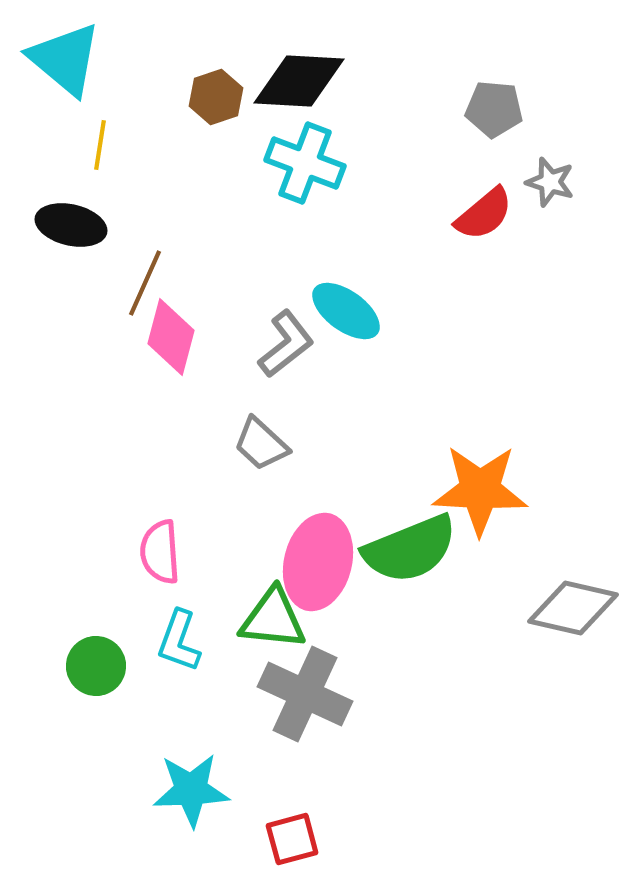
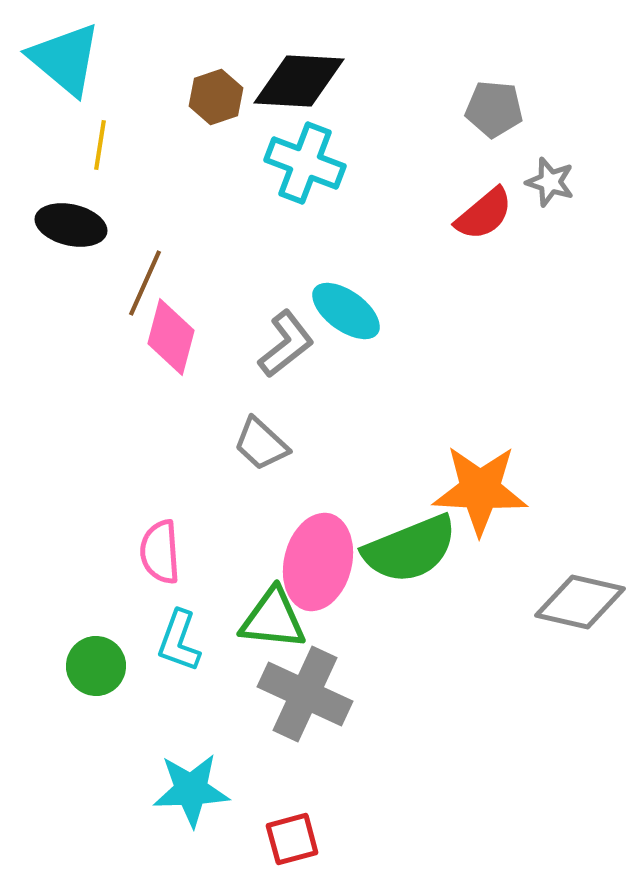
gray diamond: moved 7 px right, 6 px up
